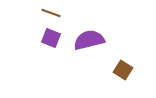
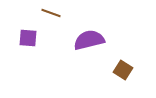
purple square: moved 23 px left; rotated 18 degrees counterclockwise
